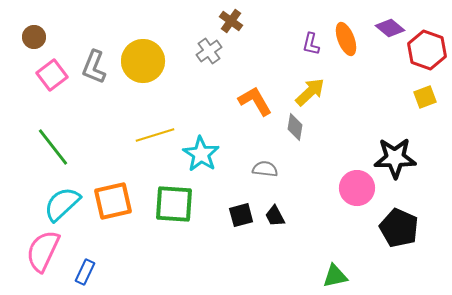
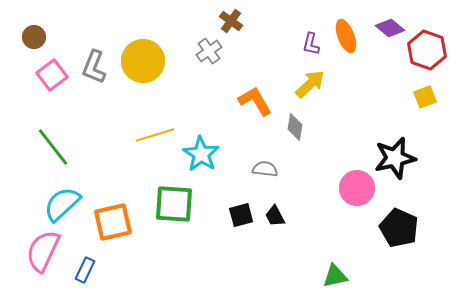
orange ellipse: moved 3 px up
yellow arrow: moved 8 px up
black star: rotated 12 degrees counterclockwise
orange square: moved 21 px down
blue rectangle: moved 2 px up
